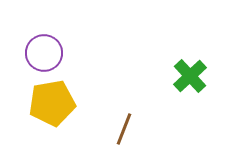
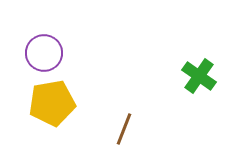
green cross: moved 9 px right; rotated 12 degrees counterclockwise
